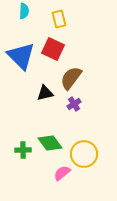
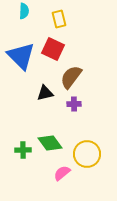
brown semicircle: moved 1 px up
purple cross: rotated 32 degrees clockwise
yellow circle: moved 3 px right
